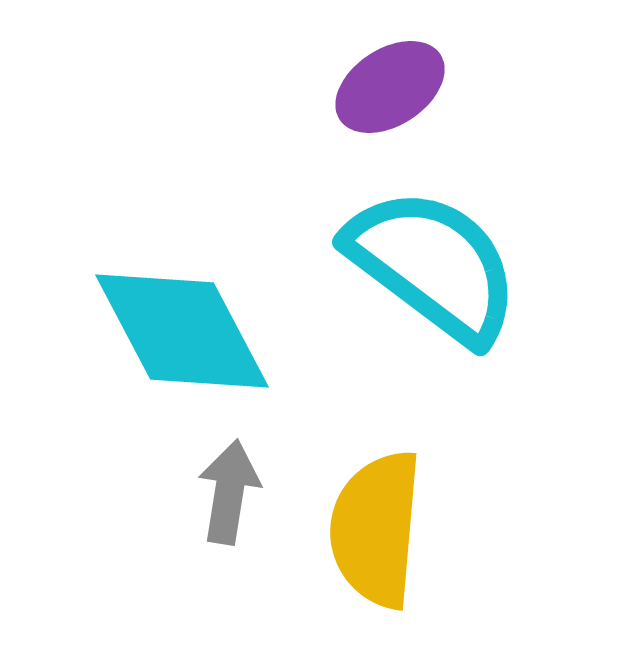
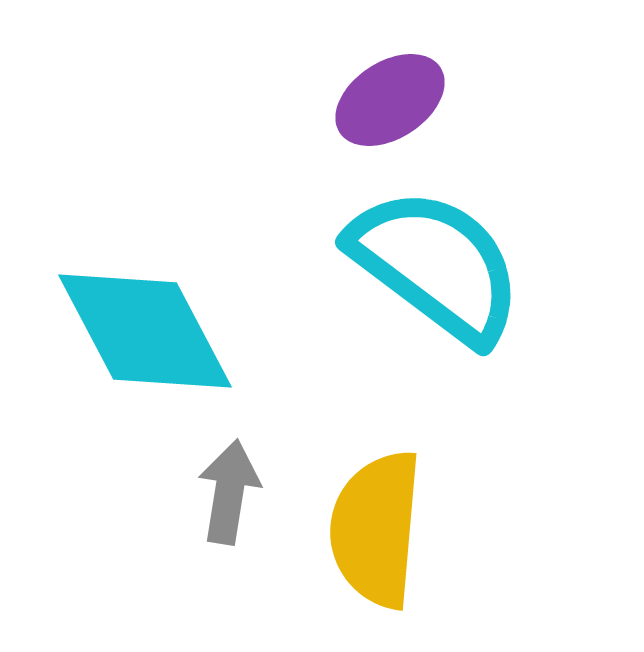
purple ellipse: moved 13 px down
cyan semicircle: moved 3 px right
cyan diamond: moved 37 px left
